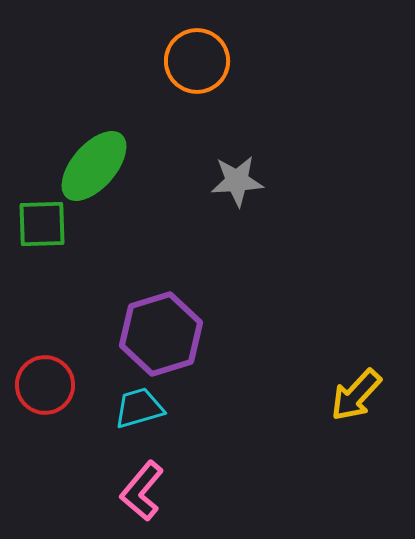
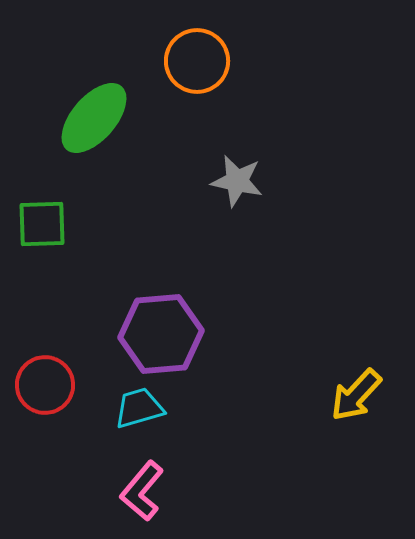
green ellipse: moved 48 px up
gray star: rotated 16 degrees clockwise
purple hexagon: rotated 12 degrees clockwise
